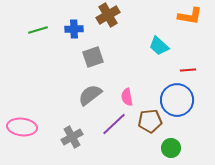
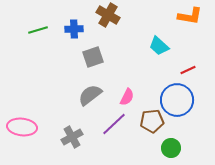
brown cross: rotated 30 degrees counterclockwise
red line: rotated 21 degrees counterclockwise
pink semicircle: rotated 144 degrees counterclockwise
brown pentagon: moved 2 px right
